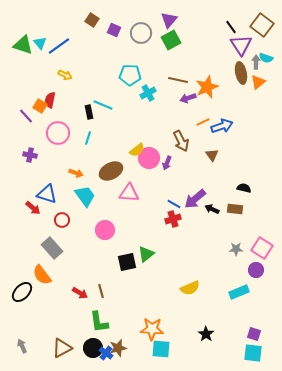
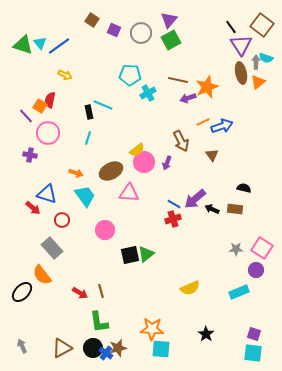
pink circle at (58, 133): moved 10 px left
pink circle at (149, 158): moved 5 px left, 4 px down
black square at (127, 262): moved 3 px right, 7 px up
